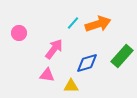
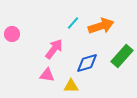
orange arrow: moved 3 px right, 2 px down
pink circle: moved 7 px left, 1 px down
